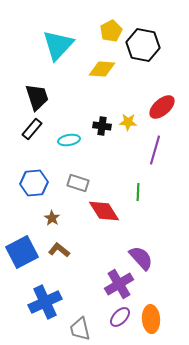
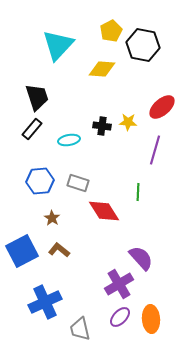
blue hexagon: moved 6 px right, 2 px up
blue square: moved 1 px up
